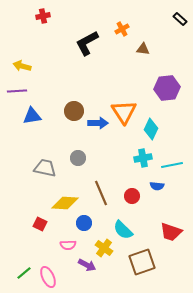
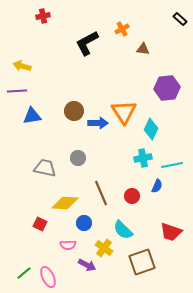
blue semicircle: rotated 72 degrees counterclockwise
